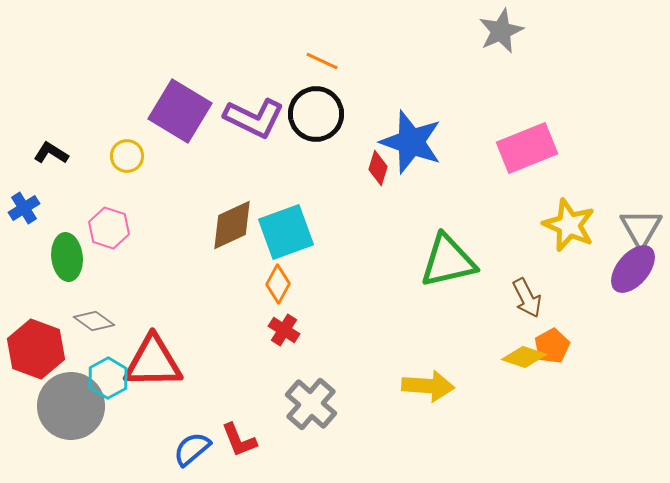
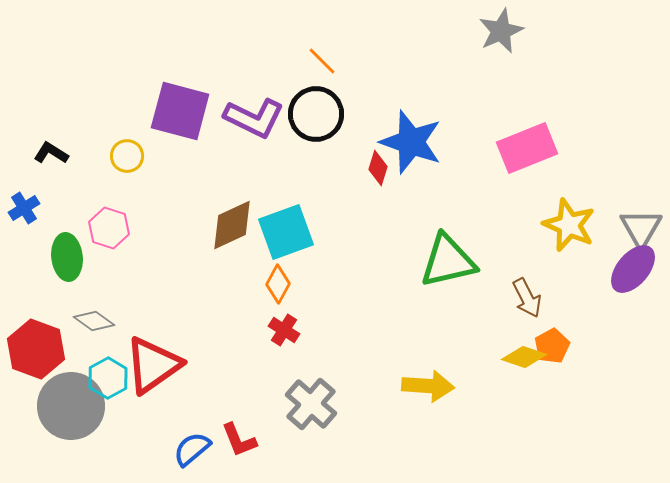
orange line: rotated 20 degrees clockwise
purple square: rotated 16 degrees counterclockwise
red triangle: moved 3 px down; rotated 34 degrees counterclockwise
